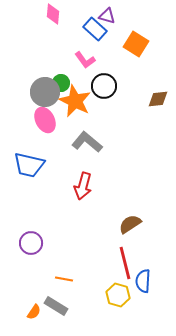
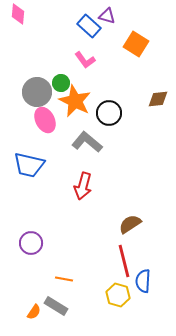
pink diamond: moved 35 px left
blue rectangle: moved 6 px left, 3 px up
black circle: moved 5 px right, 27 px down
gray circle: moved 8 px left
red line: moved 1 px left, 2 px up
